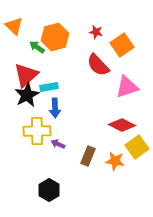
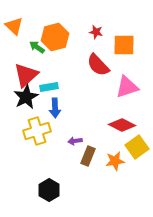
orange square: moved 2 px right; rotated 35 degrees clockwise
black star: moved 1 px left, 2 px down
yellow cross: rotated 16 degrees counterclockwise
purple arrow: moved 17 px right, 3 px up; rotated 32 degrees counterclockwise
orange star: rotated 18 degrees counterclockwise
